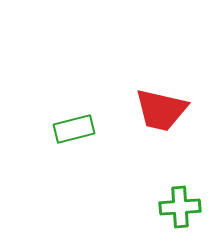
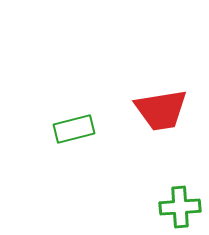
red trapezoid: rotated 22 degrees counterclockwise
